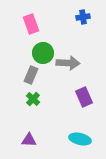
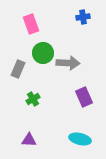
gray rectangle: moved 13 px left, 6 px up
green cross: rotated 16 degrees clockwise
